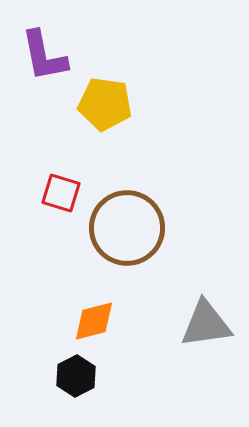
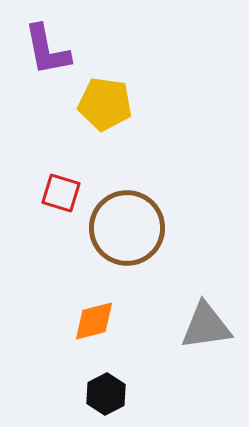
purple L-shape: moved 3 px right, 6 px up
gray triangle: moved 2 px down
black hexagon: moved 30 px right, 18 px down
